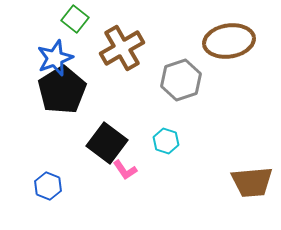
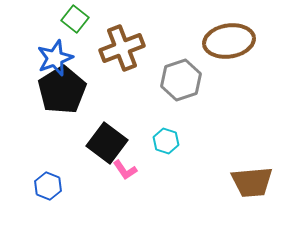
brown cross: rotated 9 degrees clockwise
